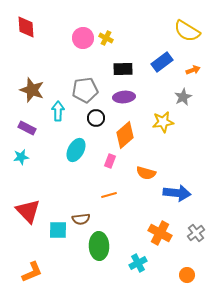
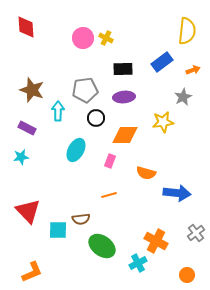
yellow semicircle: rotated 116 degrees counterclockwise
orange diamond: rotated 40 degrees clockwise
orange cross: moved 4 px left, 8 px down
green ellipse: moved 3 px right; rotated 52 degrees counterclockwise
